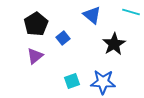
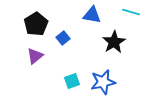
blue triangle: rotated 30 degrees counterclockwise
black star: moved 2 px up
blue star: rotated 15 degrees counterclockwise
